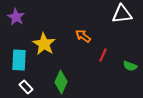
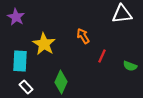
orange arrow: rotated 21 degrees clockwise
red line: moved 1 px left, 1 px down
cyan rectangle: moved 1 px right, 1 px down
